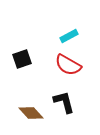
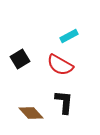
black square: moved 2 px left; rotated 12 degrees counterclockwise
red semicircle: moved 8 px left
black L-shape: rotated 20 degrees clockwise
